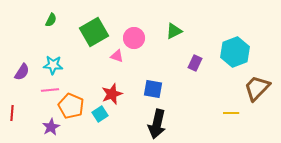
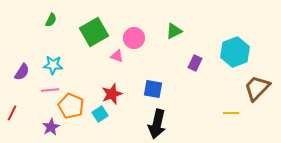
red line: rotated 21 degrees clockwise
